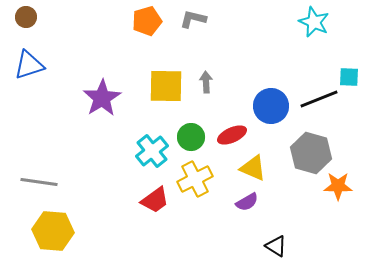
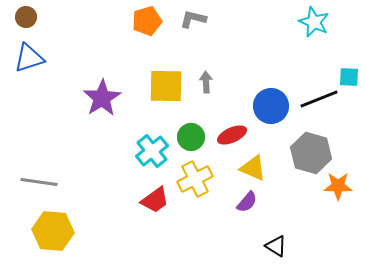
blue triangle: moved 7 px up
purple semicircle: rotated 20 degrees counterclockwise
